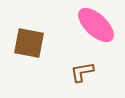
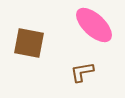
pink ellipse: moved 2 px left
